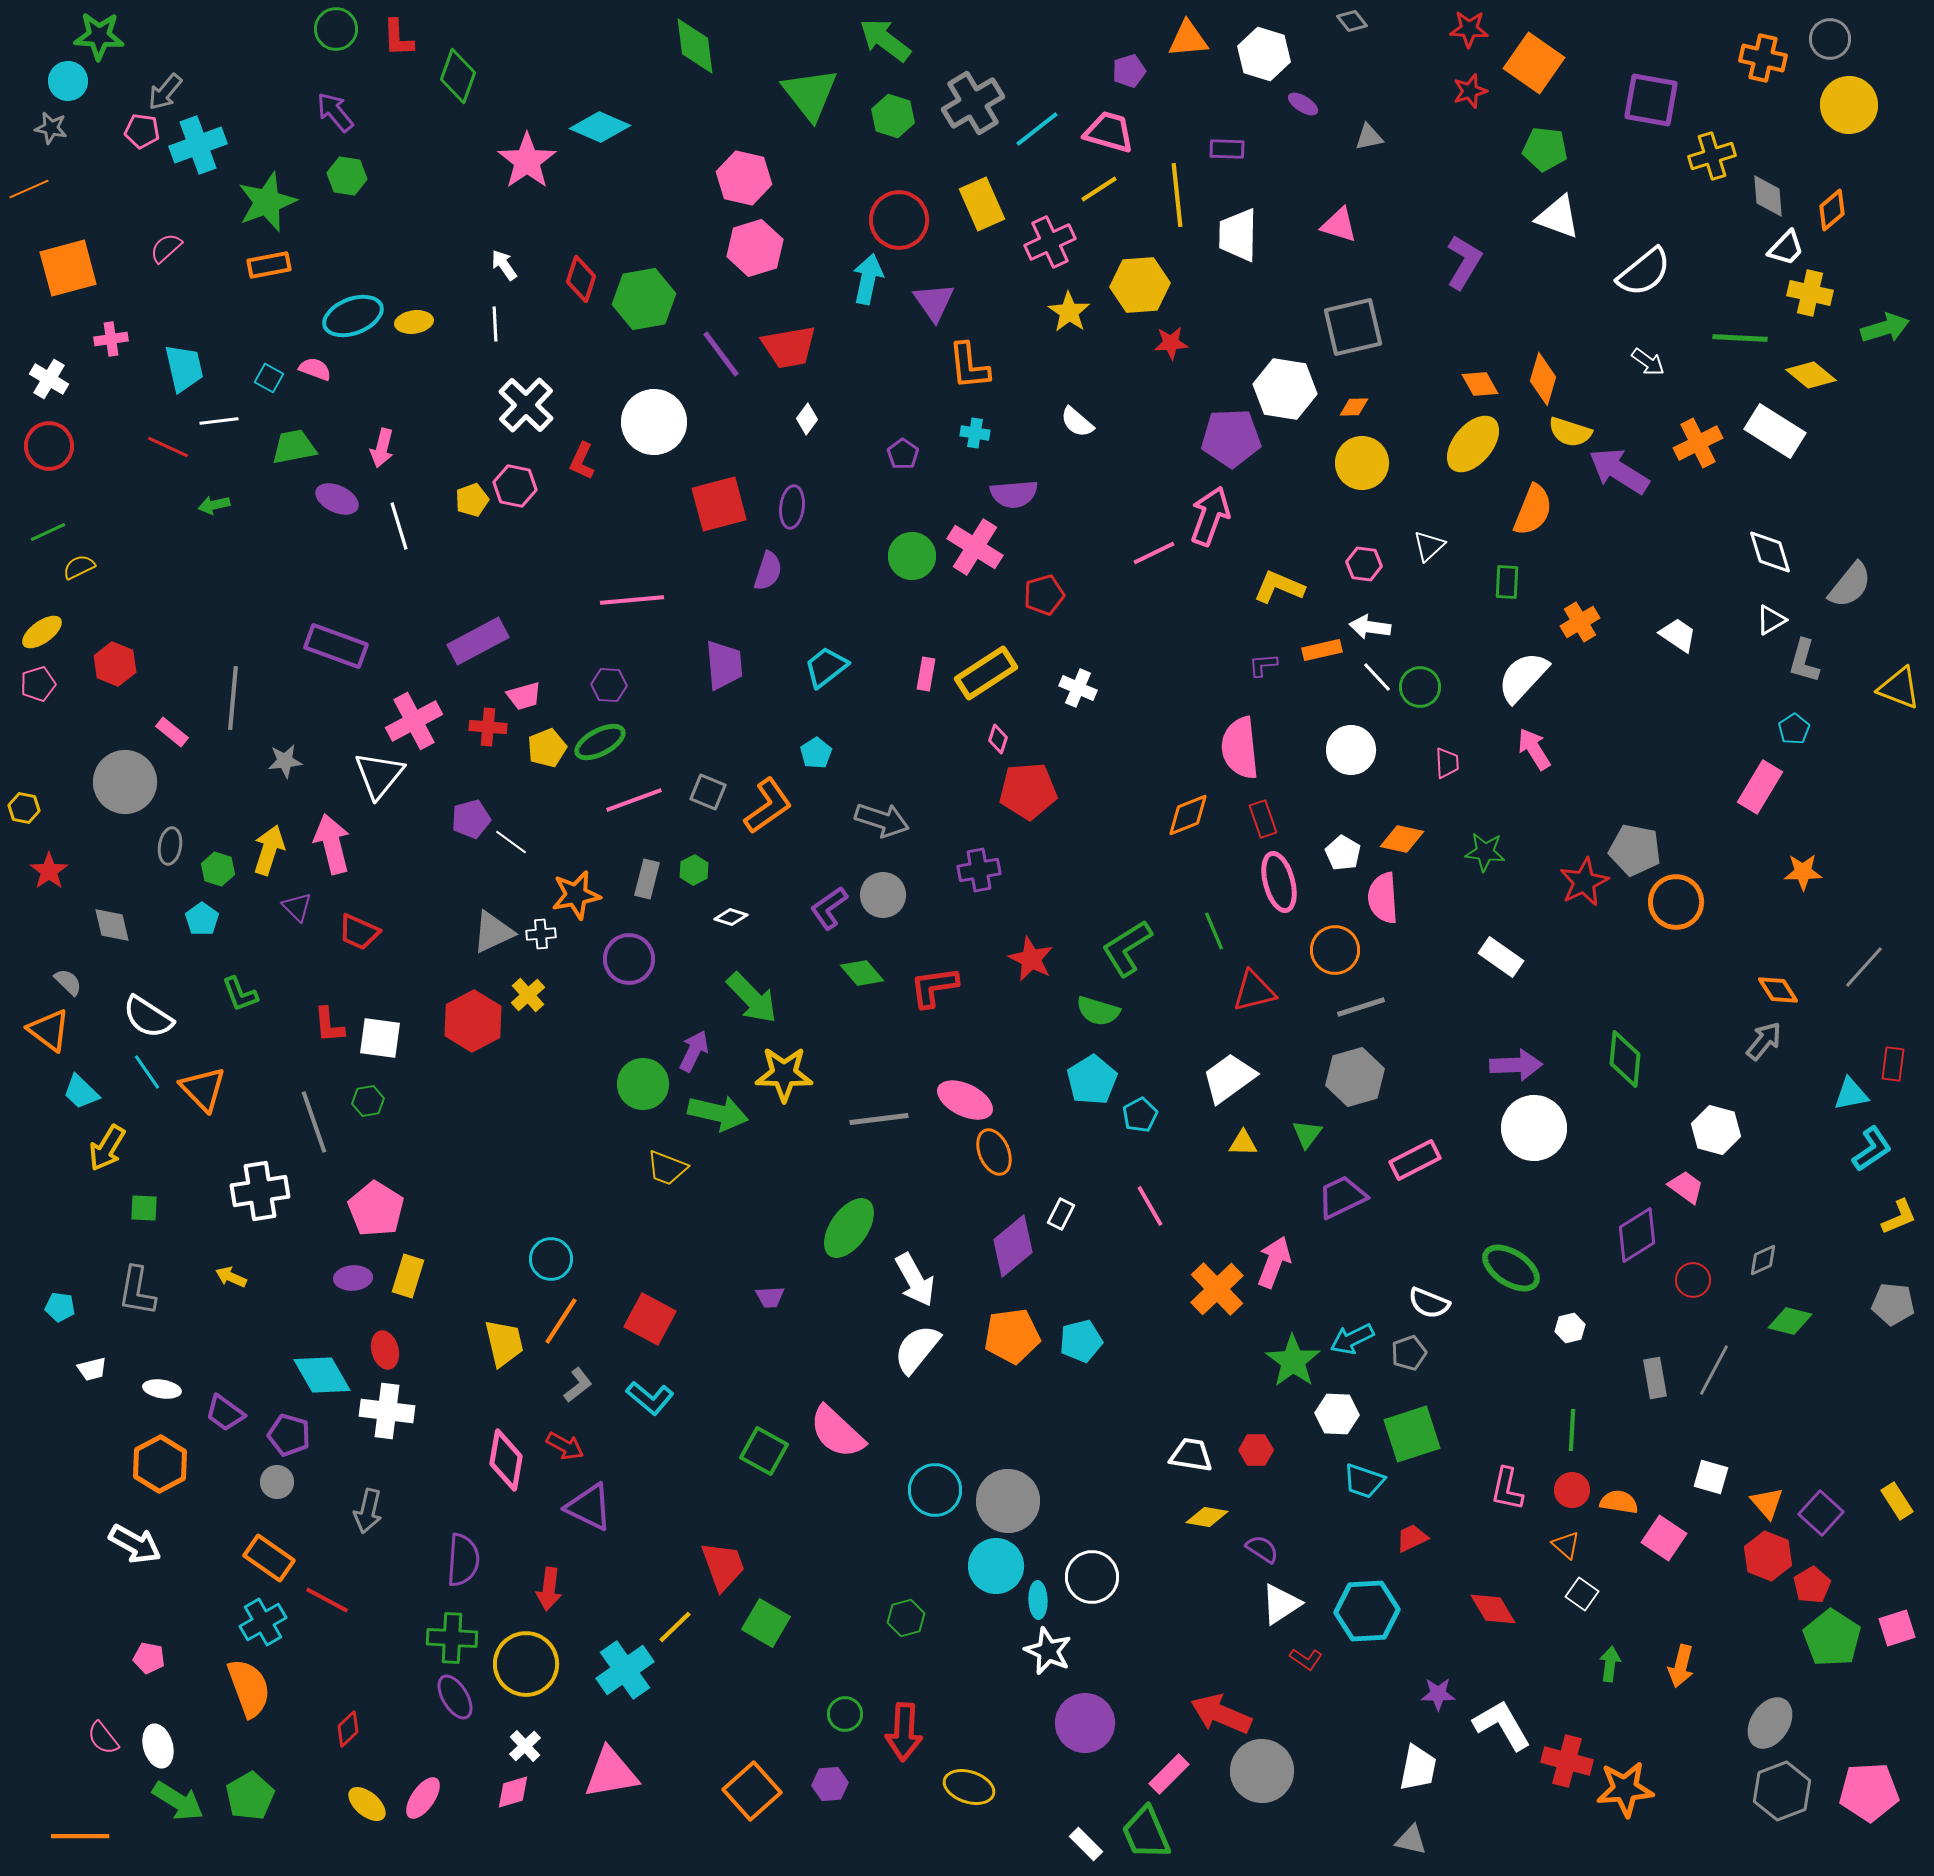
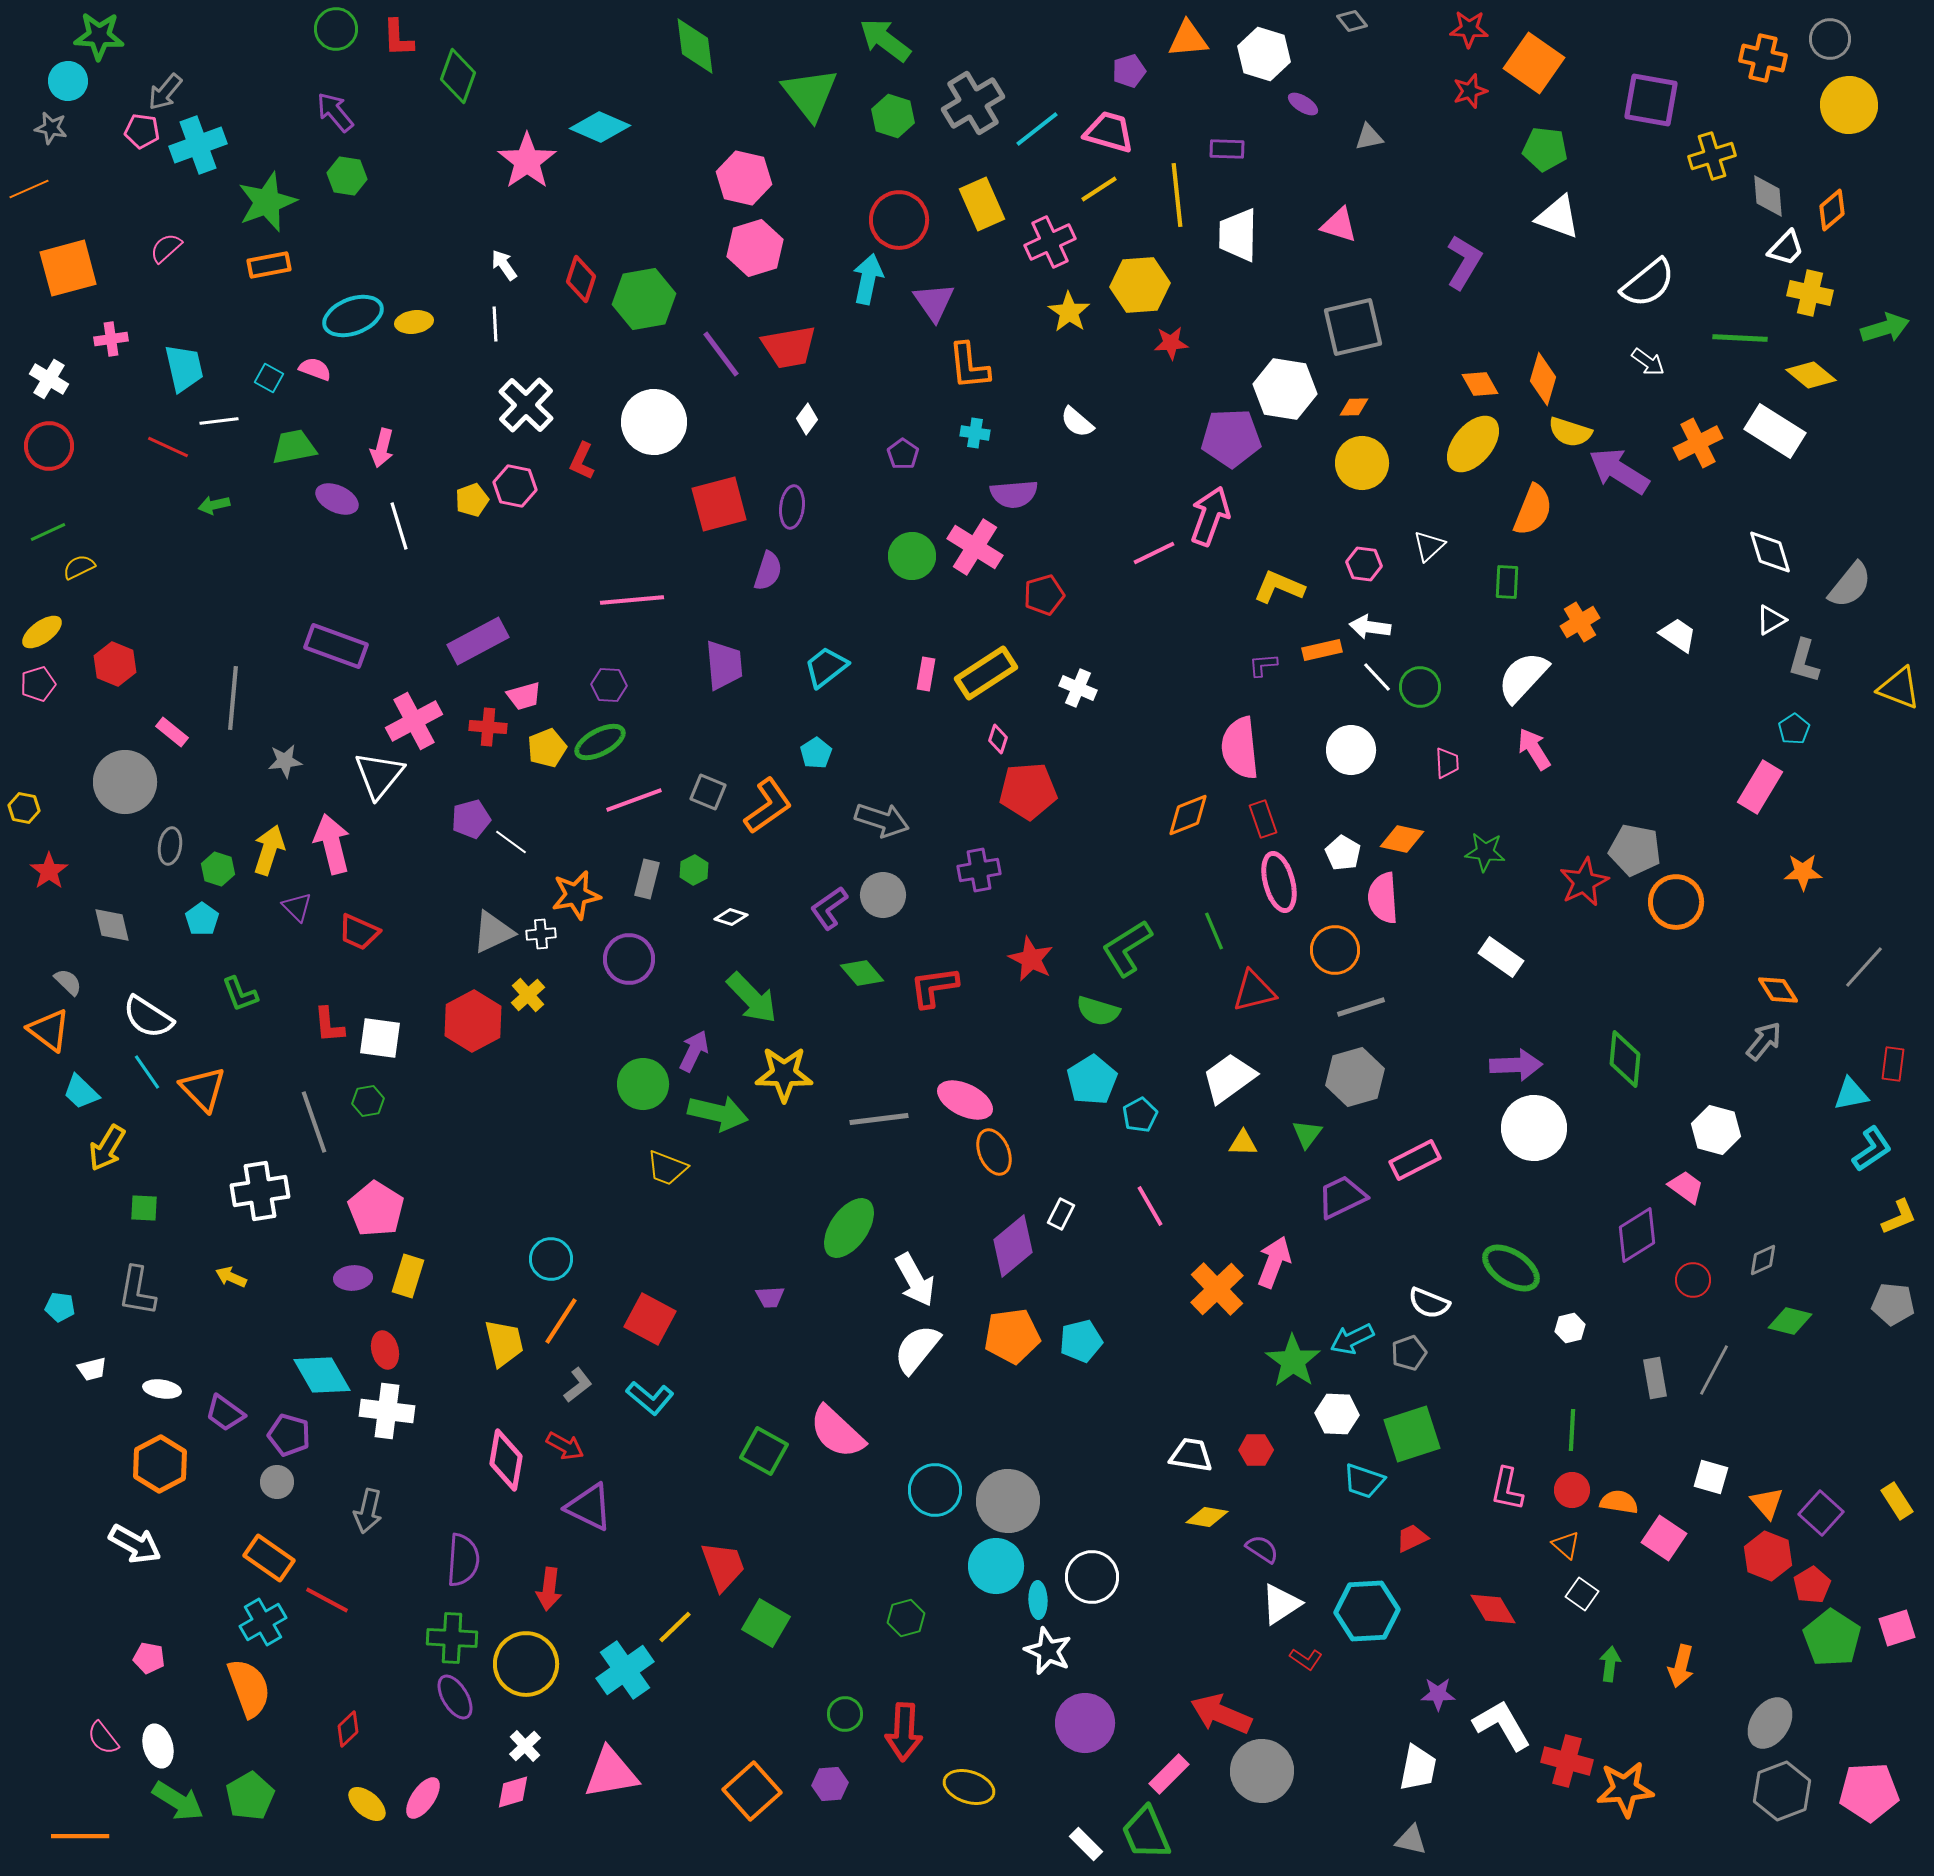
white semicircle at (1644, 272): moved 4 px right, 11 px down
